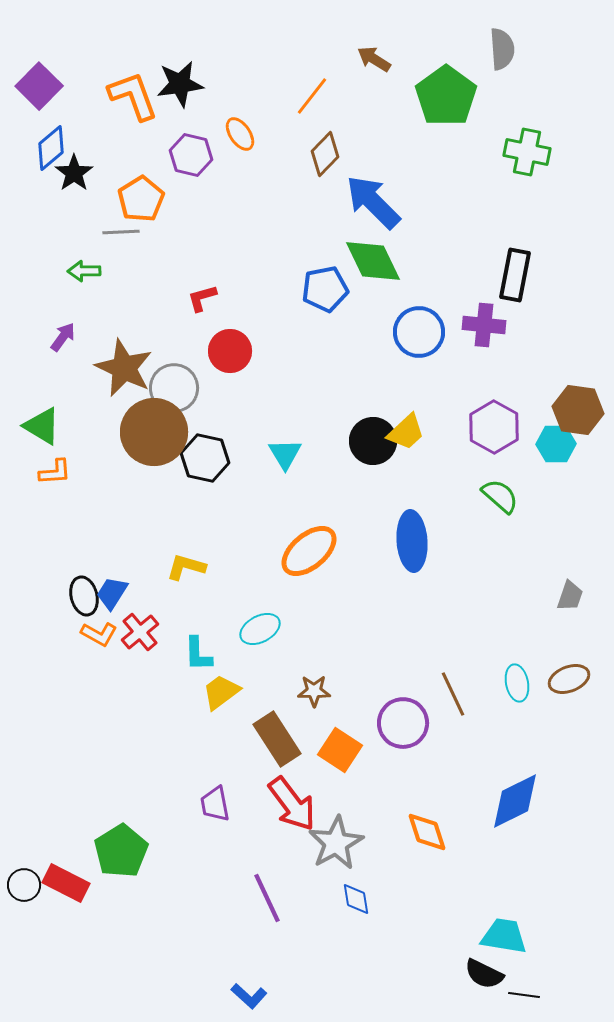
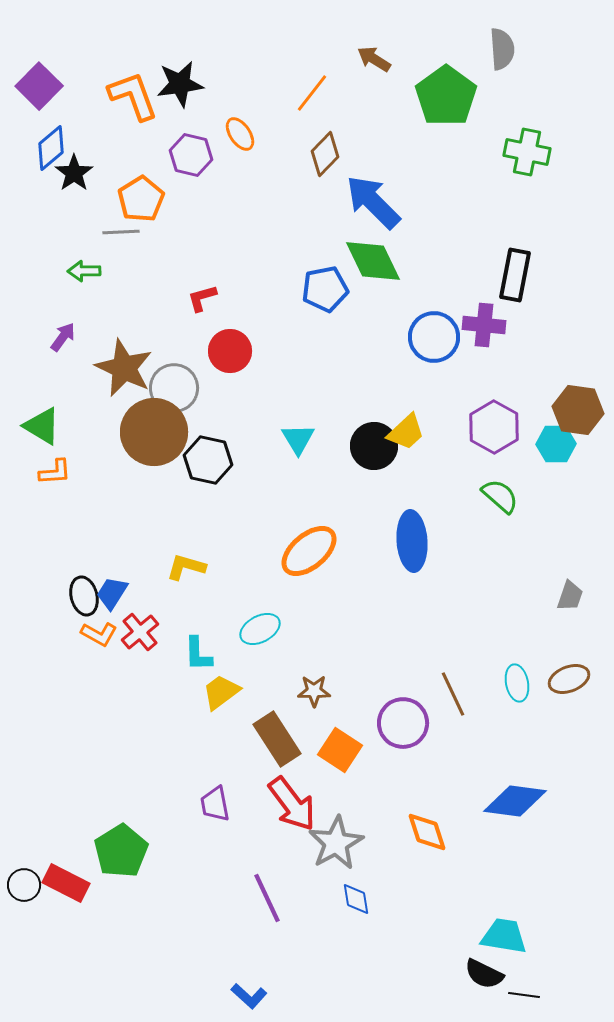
orange line at (312, 96): moved 3 px up
blue circle at (419, 332): moved 15 px right, 5 px down
black circle at (373, 441): moved 1 px right, 5 px down
cyan triangle at (285, 454): moved 13 px right, 15 px up
black hexagon at (205, 458): moved 3 px right, 2 px down
blue diamond at (515, 801): rotated 34 degrees clockwise
